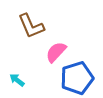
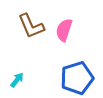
pink semicircle: moved 8 px right, 22 px up; rotated 25 degrees counterclockwise
cyan arrow: rotated 91 degrees clockwise
